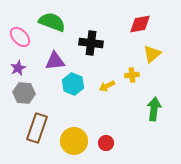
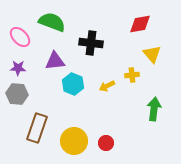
yellow triangle: rotated 30 degrees counterclockwise
purple star: rotated 28 degrees clockwise
gray hexagon: moved 7 px left, 1 px down
